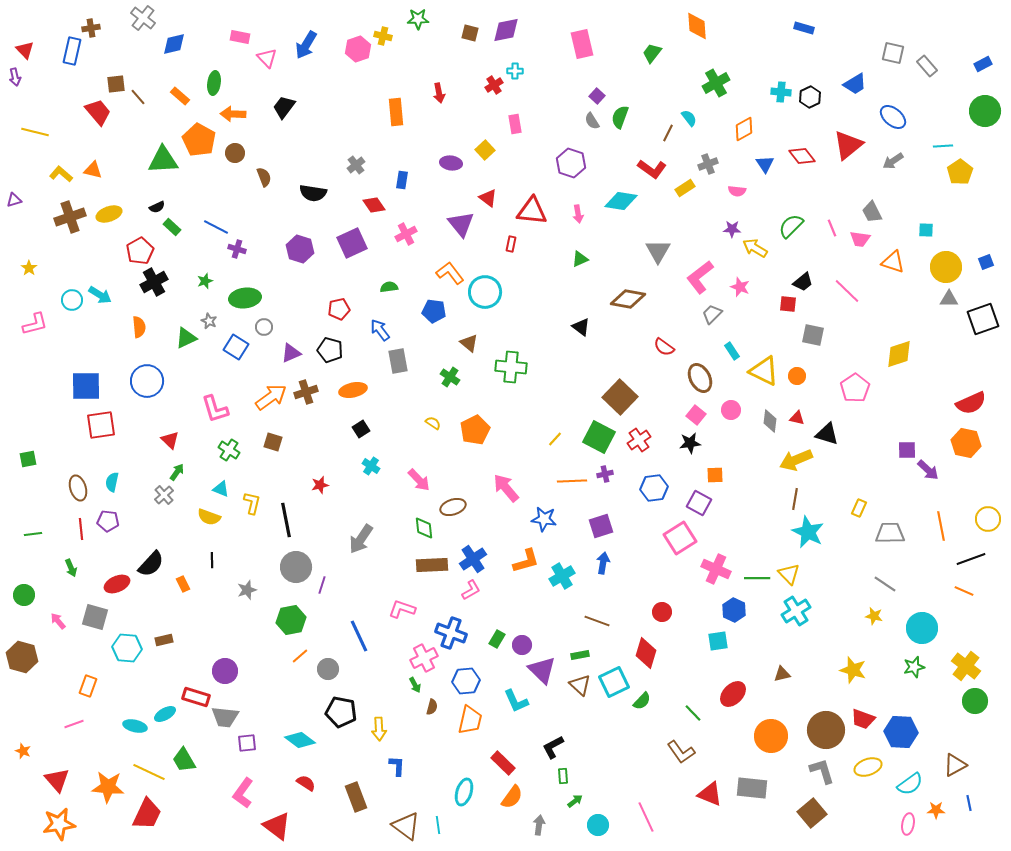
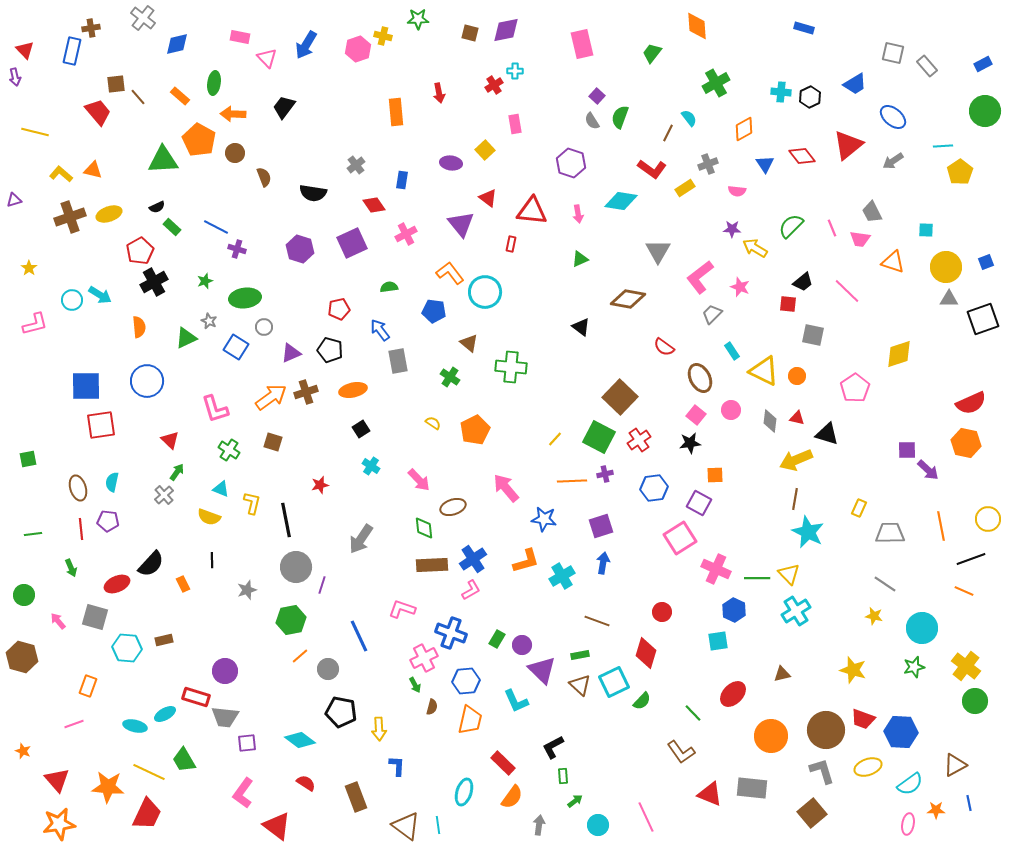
blue diamond at (174, 44): moved 3 px right
